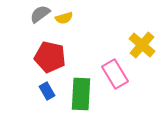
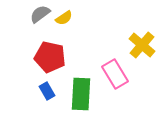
yellow semicircle: rotated 18 degrees counterclockwise
